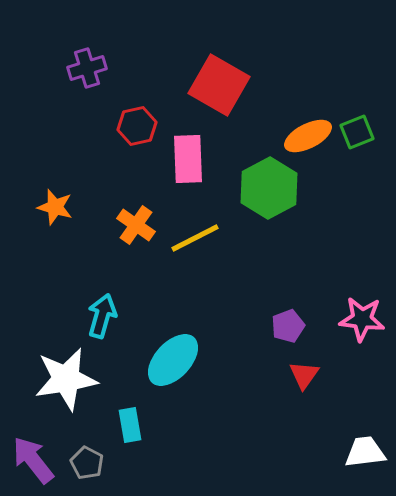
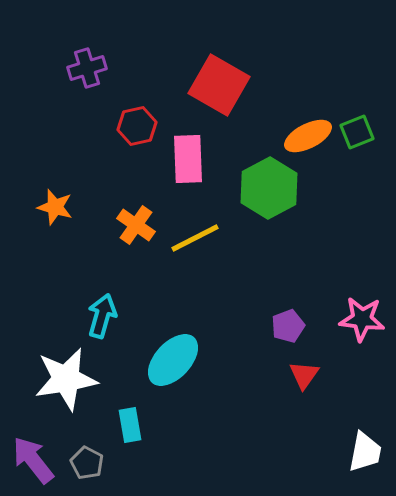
white trapezoid: rotated 108 degrees clockwise
